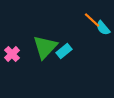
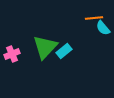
orange line: moved 2 px right, 2 px up; rotated 48 degrees counterclockwise
pink cross: rotated 21 degrees clockwise
